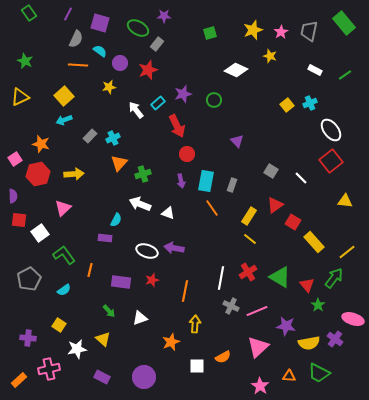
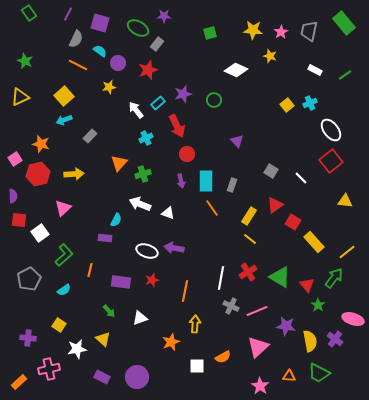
yellow star at (253, 30): rotated 24 degrees clockwise
purple circle at (120, 63): moved 2 px left
orange line at (78, 65): rotated 24 degrees clockwise
cyan cross at (113, 138): moved 33 px right
cyan rectangle at (206, 181): rotated 10 degrees counterclockwise
green L-shape at (64, 255): rotated 85 degrees clockwise
yellow semicircle at (309, 343): moved 1 px right, 2 px up; rotated 90 degrees counterclockwise
purple circle at (144, 377): moved 7 px left
orange rectangle at (19, 380): moved 2 px down
